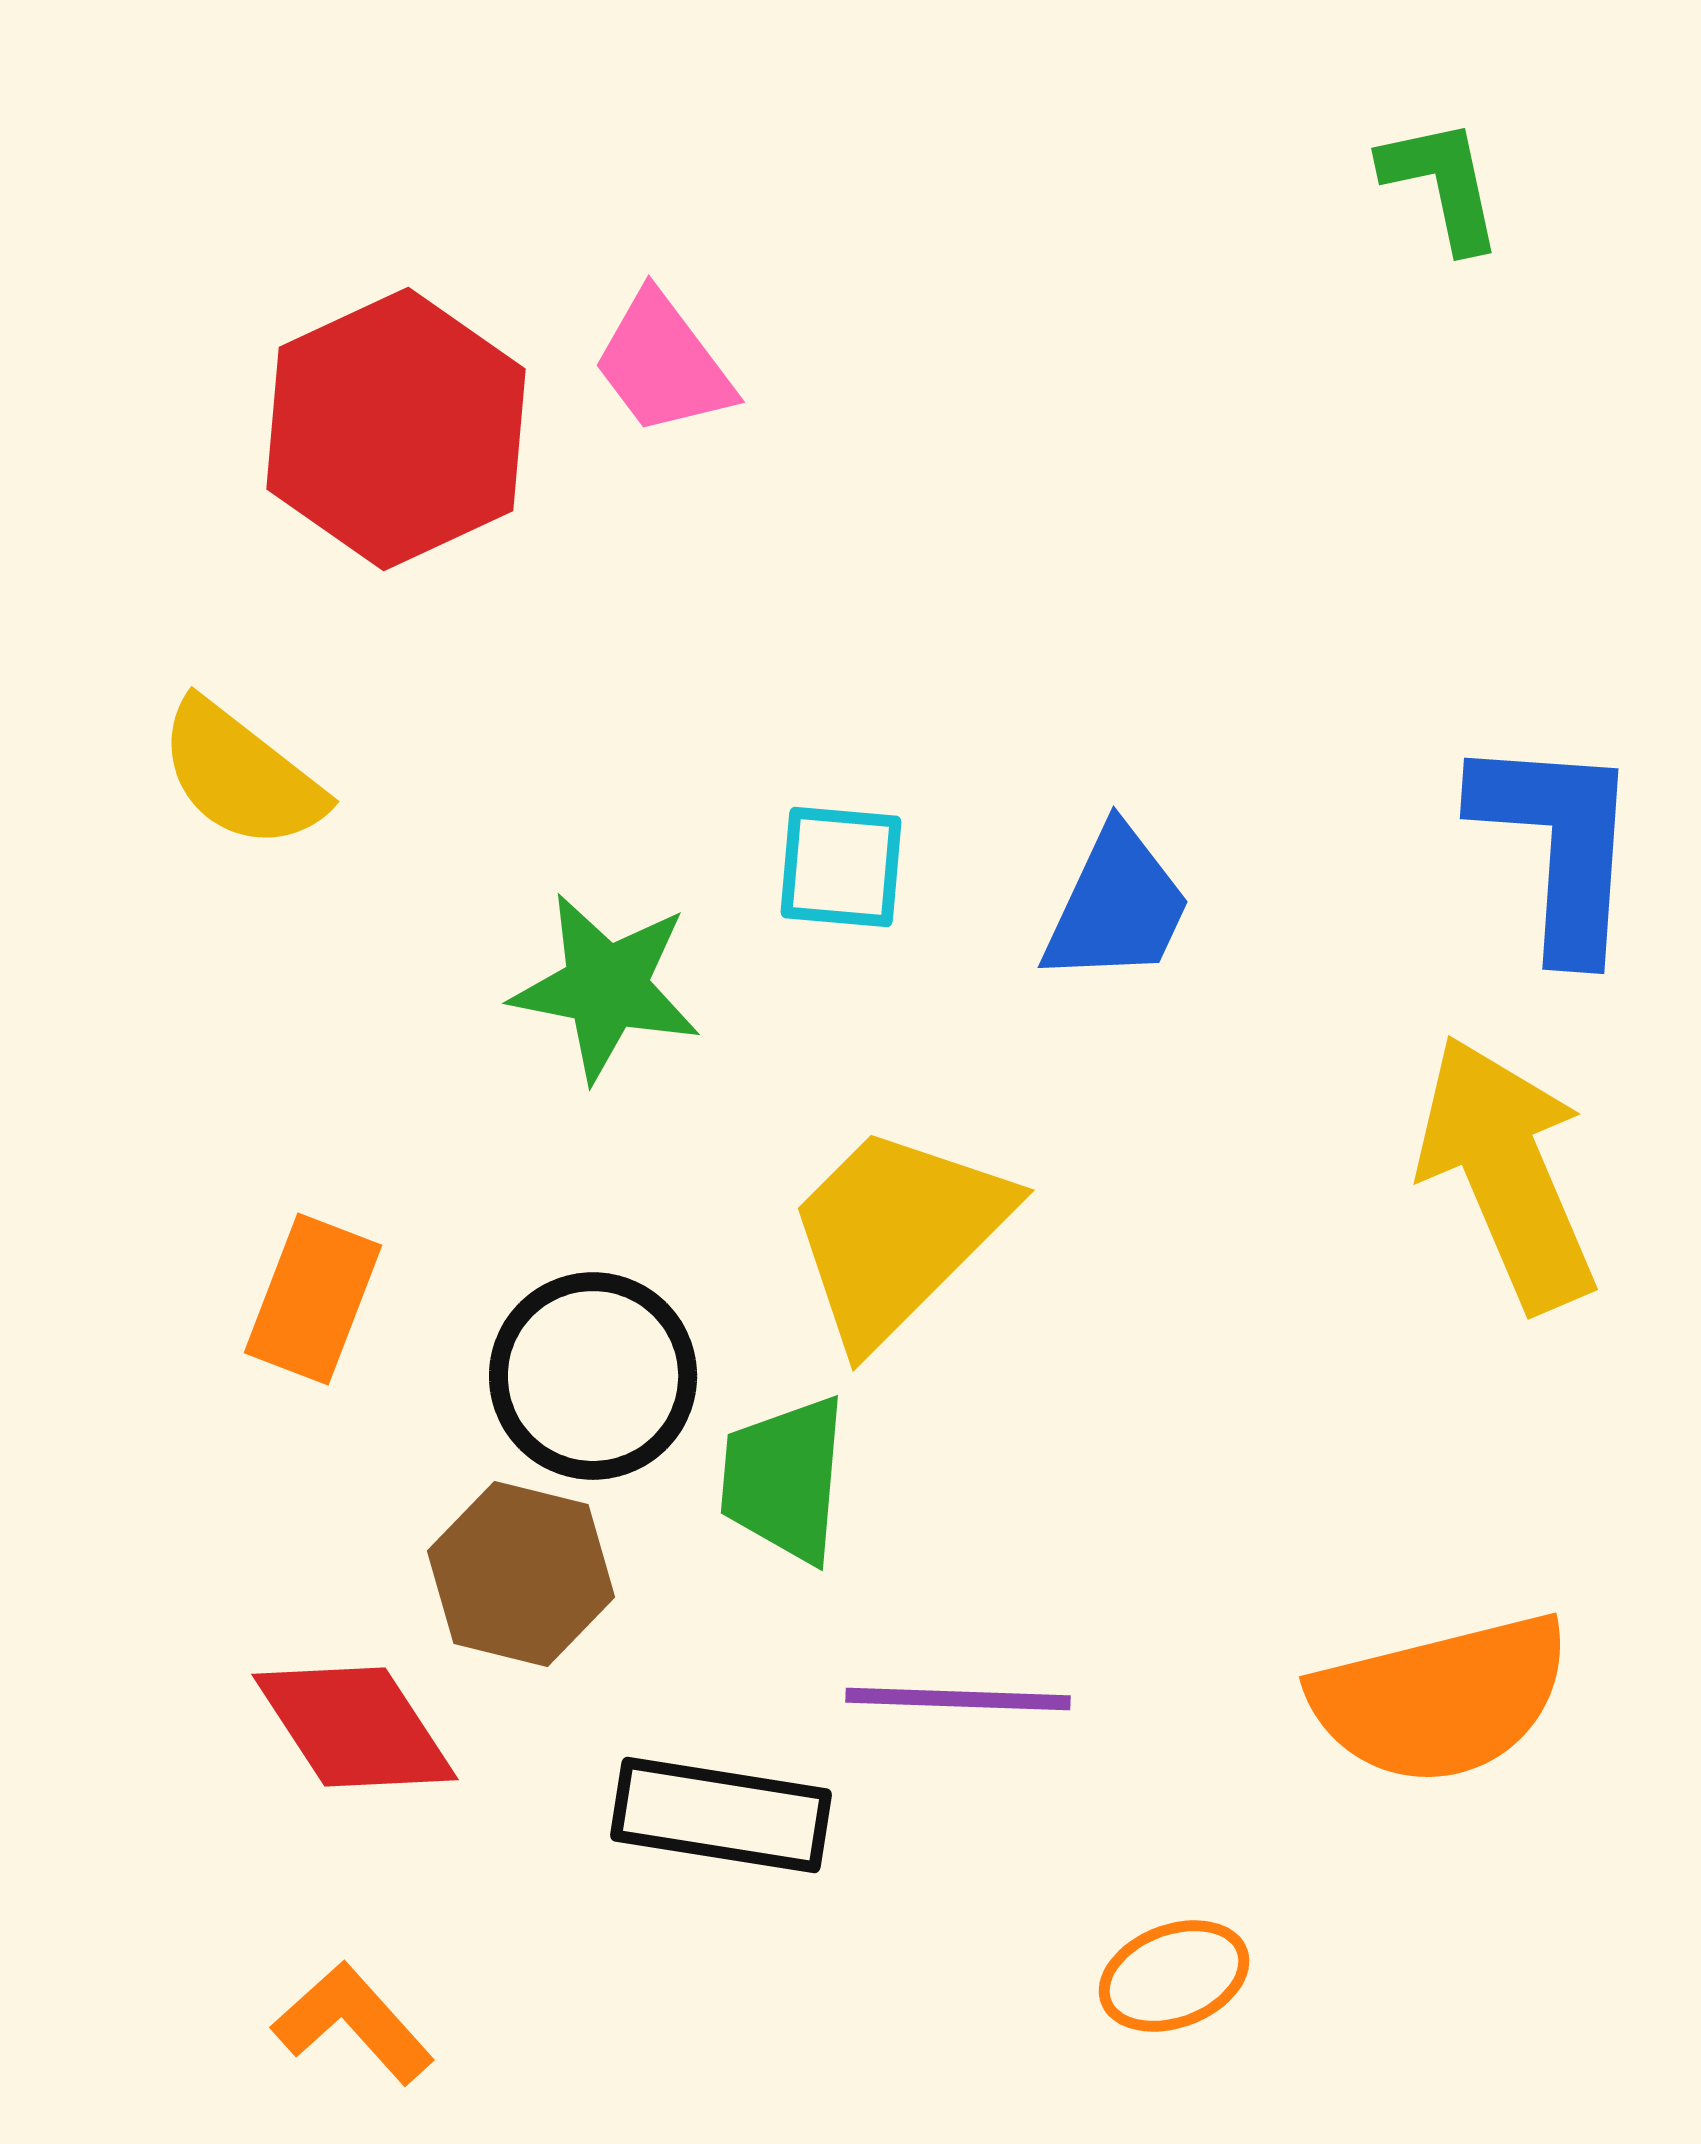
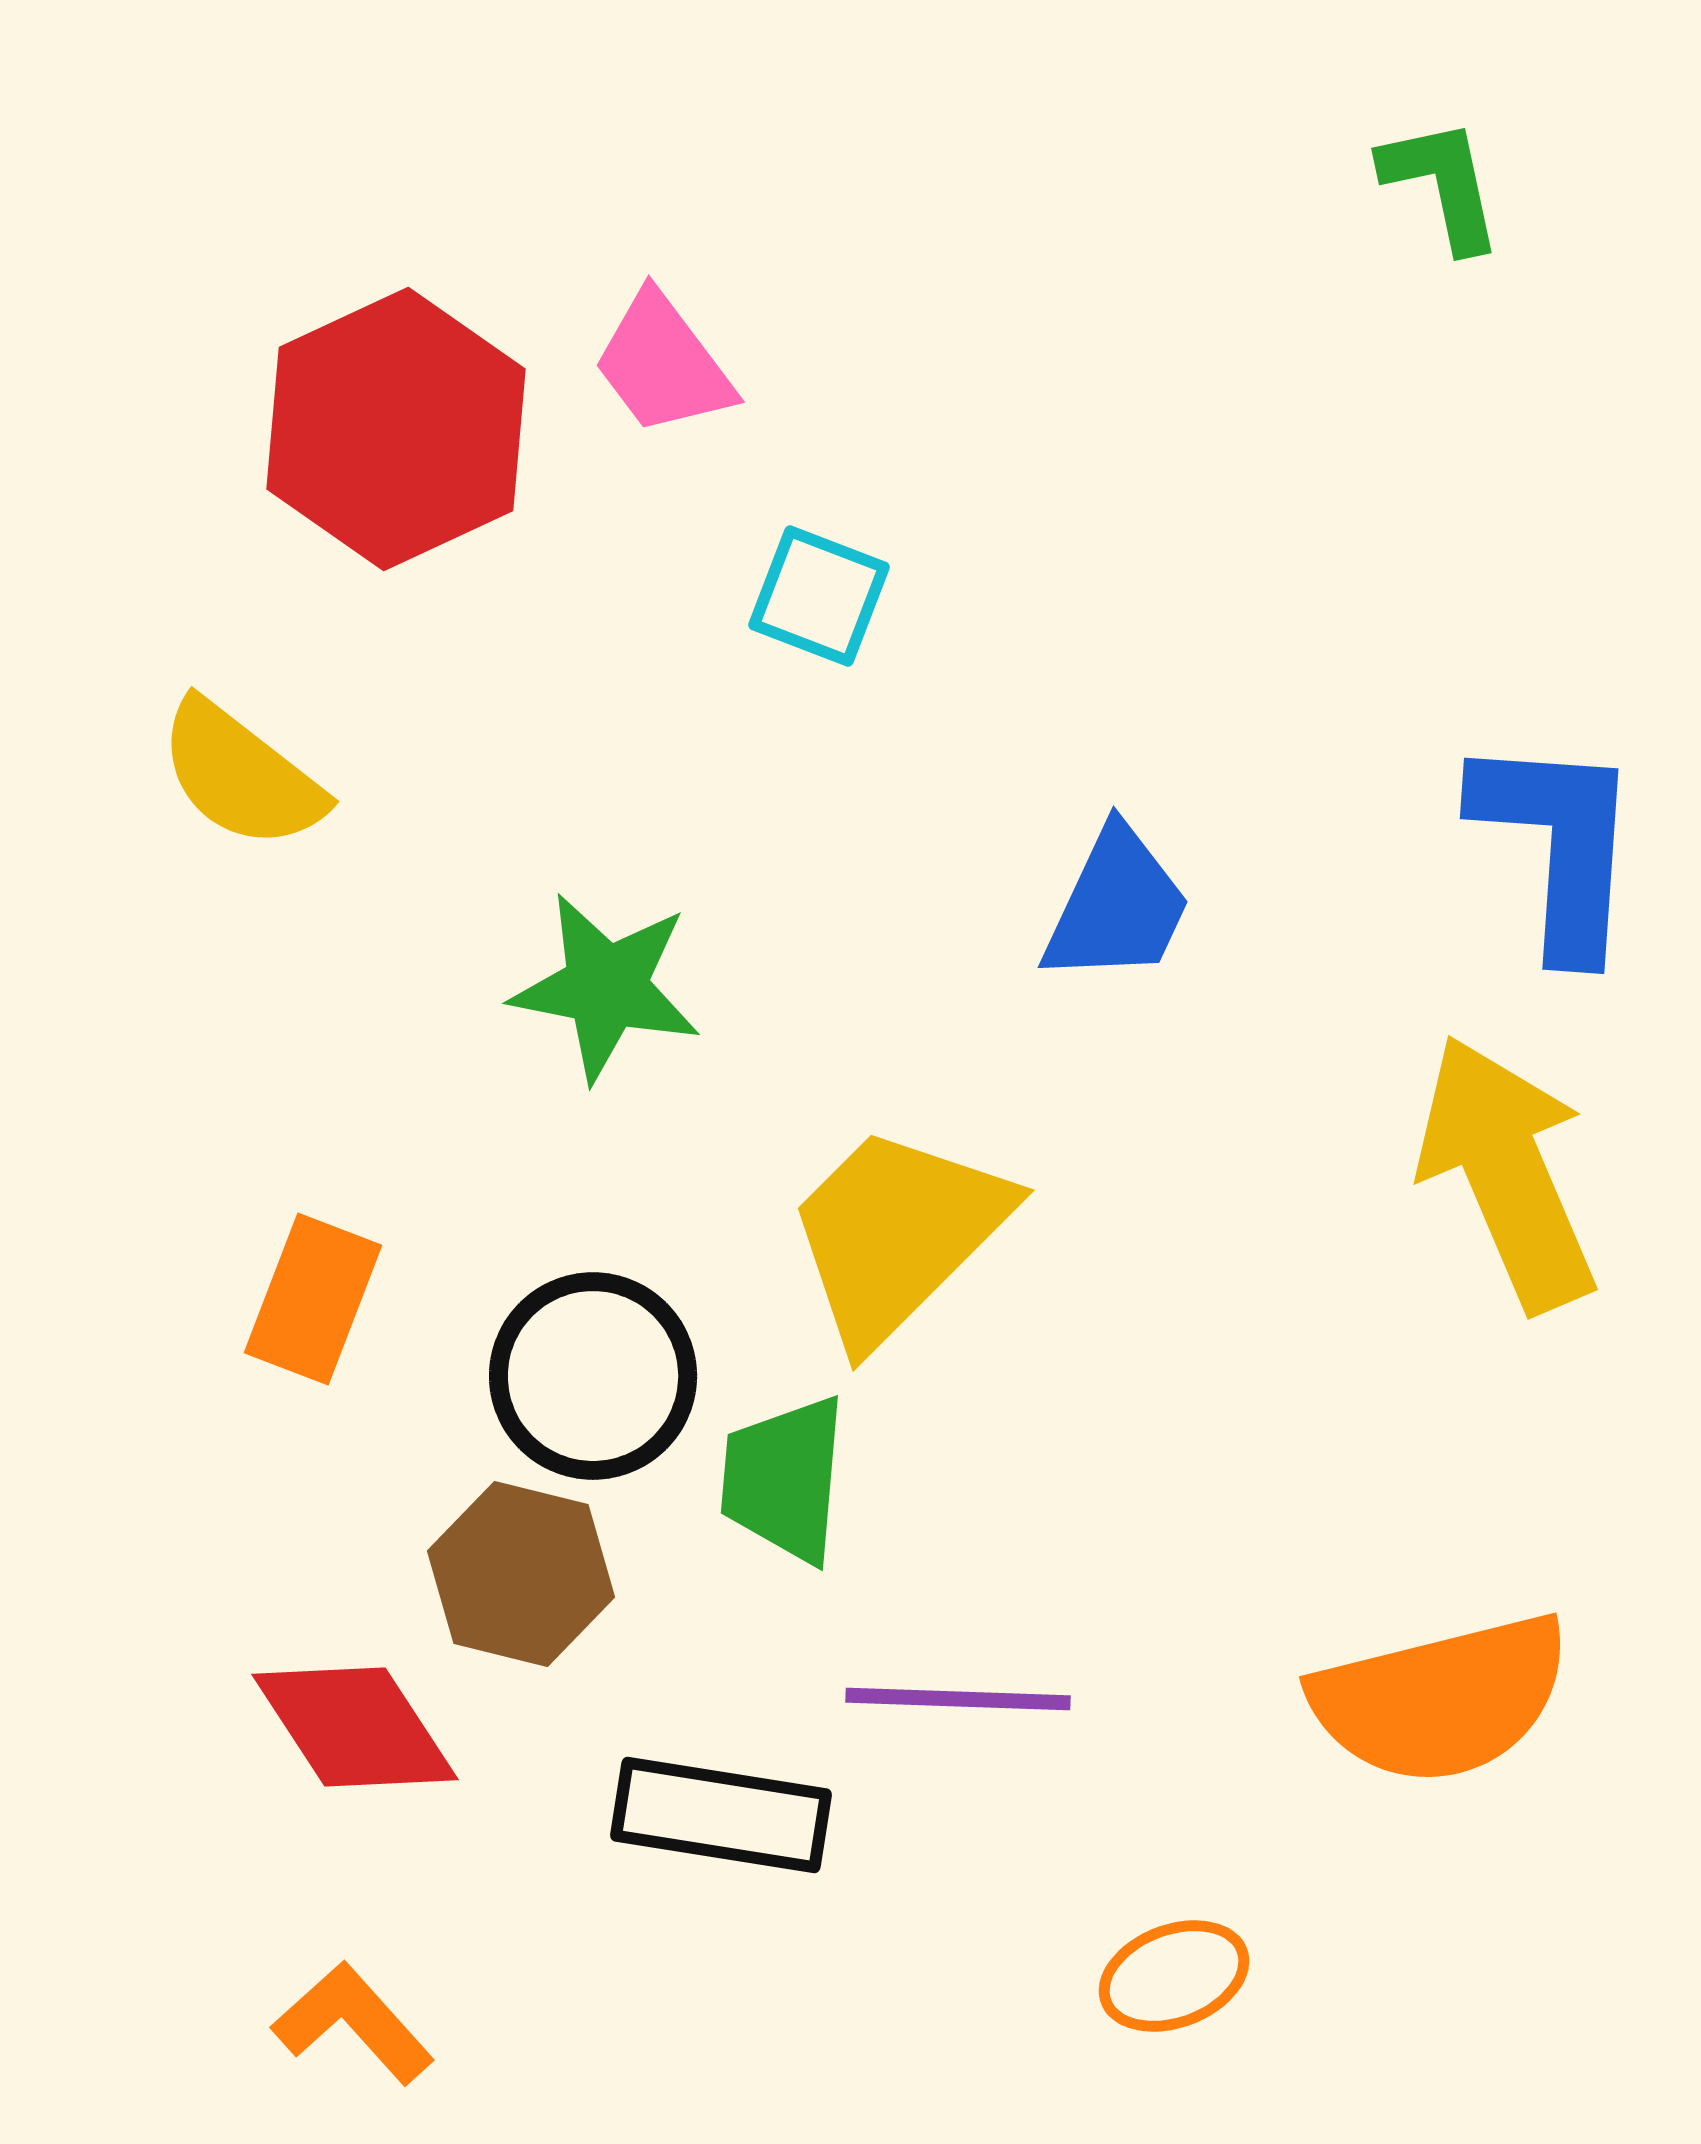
cyan square: moved 22 px left, 271 px up; rotated 16 degrees clockwise
